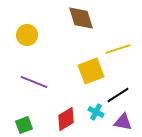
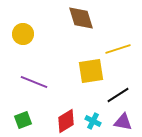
yellow circle: moved 4 px left, 1 px up
yellow square: rotated 12 degrees clockwise
cyan cross: moved 3 px left, 9 px down
red diamond: moved 2 px down
green square: moved 1 px left, 5 px up
